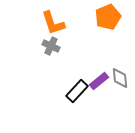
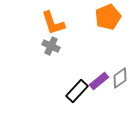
gray diamond: rotated 60 degrees clockwise
